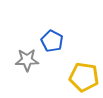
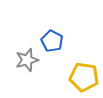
gray star: rotated 15 degrees counterclockwise
